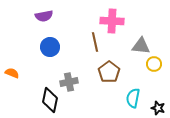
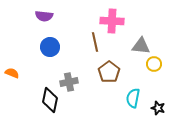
purple semicircle: rotated 18 degrees clockwise
